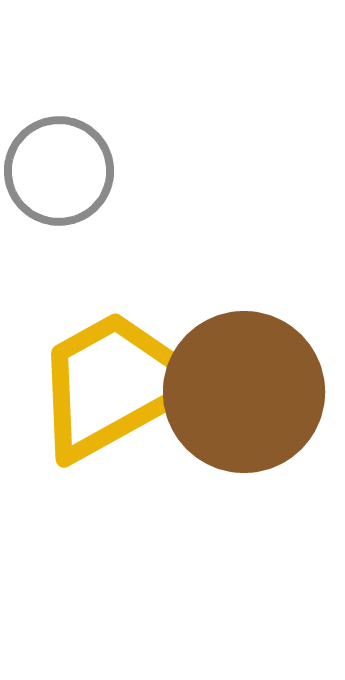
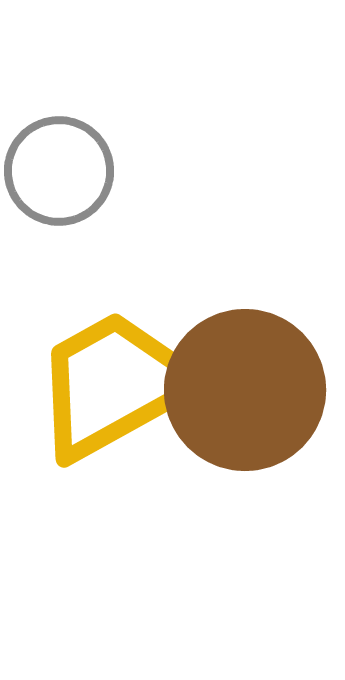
brown circle: moved 1 px right, 2 px up
